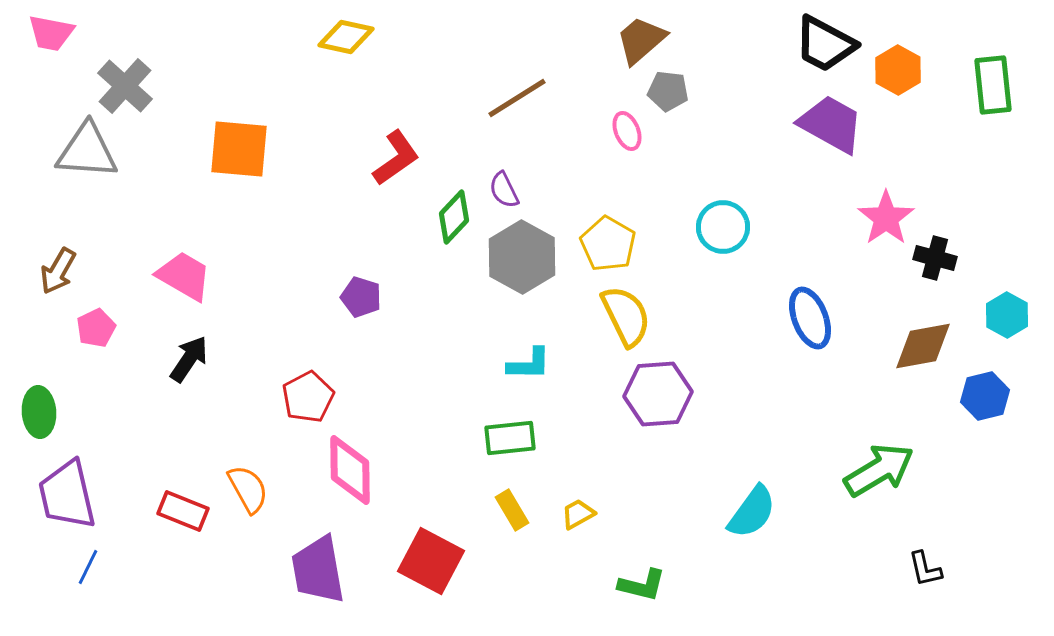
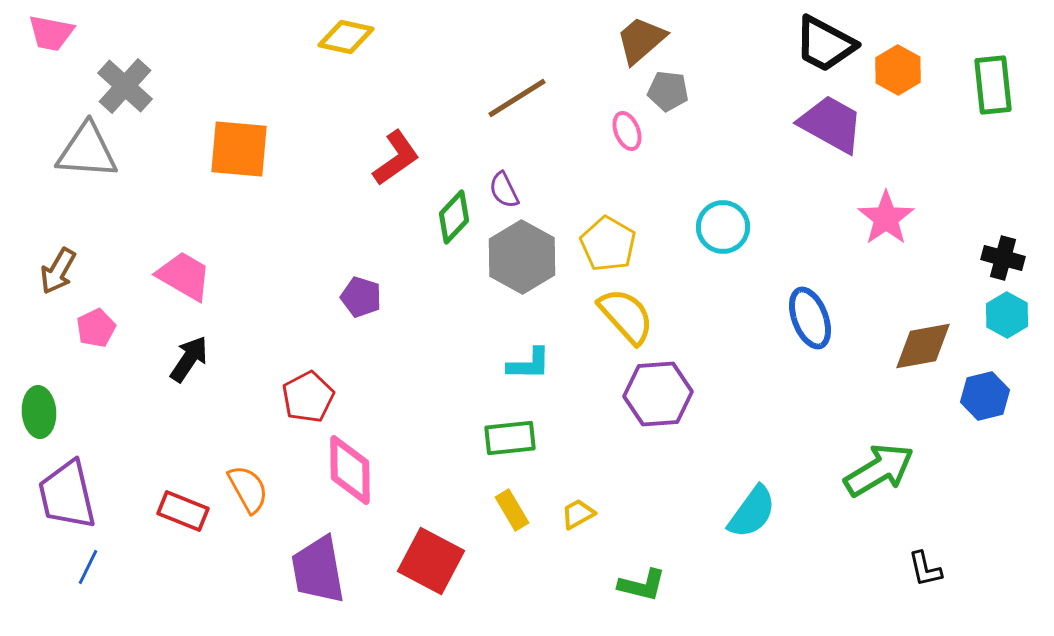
black cross at (935, 258): moved 68 px right
yellow semicircle at (626, 316): rotated 16 degrees counterclockwise
